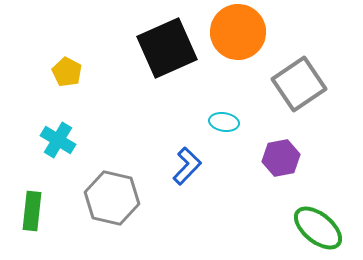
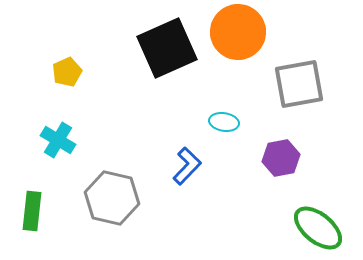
yellow pentagon: rotated 20 degrees clockwise
gray square: rotated 24 degrees clockwise
